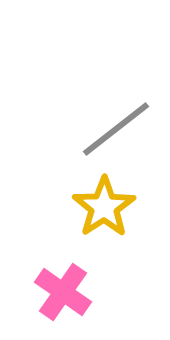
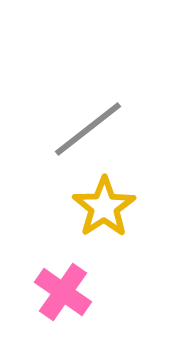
gray line: moved 28 px left
